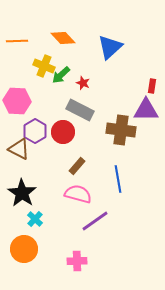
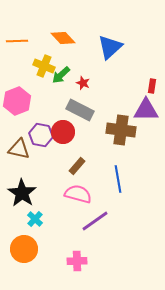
pink hexagon: rotated 24 degrees counterclockwise
purple hexagon: moved 6 px right, 4 px down; rotated 20 degrees counterclockwise
brown triangle: rotated 15 degrees counterclockwise
